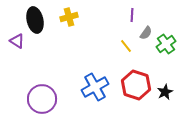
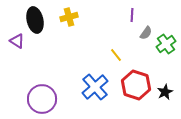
yellow line: moved 10 px left, 9 px down
blue cross: rotated 12 degrees counterclockwise
